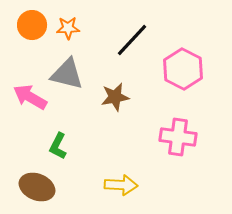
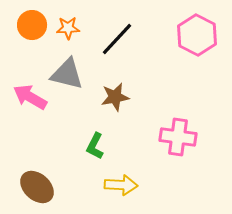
black line: moved 15 px left, 1 px up
pink hexagon: moved 14 px right, 34 px up
green L-shape: moved 37 px right
brown ellipse: rotated 20 degrees clockwise
